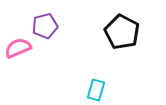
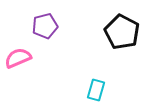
pink semicircle: moved 10 px down
